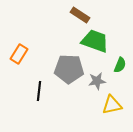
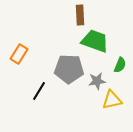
brown rectangle: rotated 54 degrees clockwise
black line: rotated 24 degrees clockwise
yellow triangle: moved 5 px up
